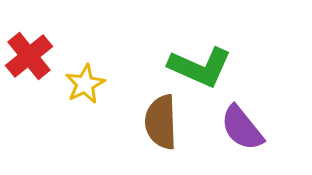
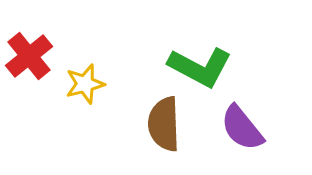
green L-shape: rotated 4 degrees clockwise
yellow star: rotated 12 degrees clockwise
brown semicircle: moved 3 px right, 2 px down
